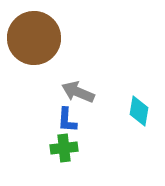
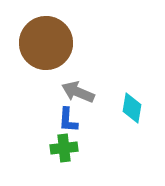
brown circle: moved 12 px right, 5 px down
cyan diamond: moved 7 px left, 3 px up
blue L-shape: moved 1 px right
